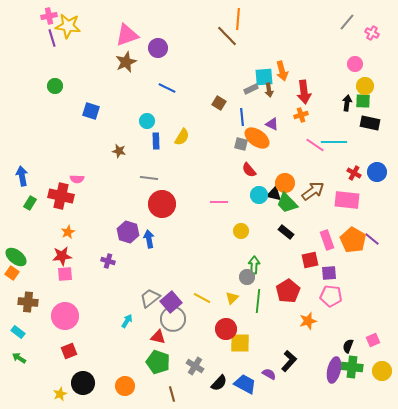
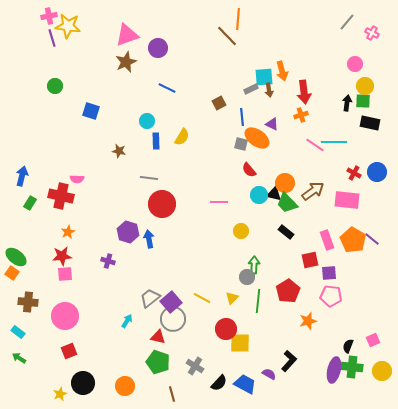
brown square at (219, 103): rotated 32 degrees clockwise
blue arrow at (22, 176): rotated 24 degrees clockwise
